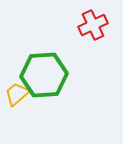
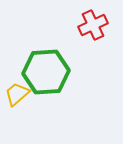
green hexagon: moved 2 px right, 3 px up
